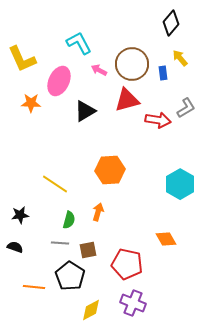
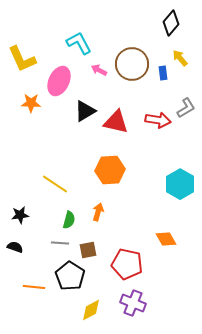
red triangle: moved 11 px left, 22 px down; rotated 28 degrees clockwise
